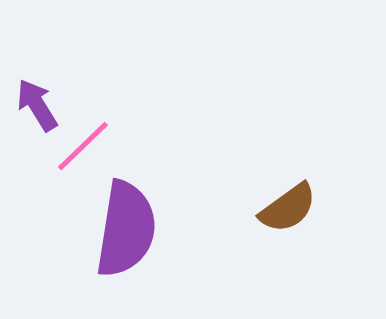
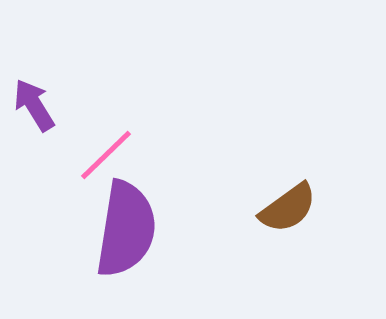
purple arrow: moved 3 px left
pink line: moved 23 px right, 9 px down
